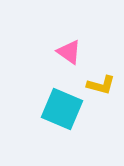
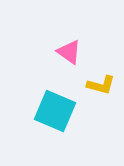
cyan square: moved 7 px left, 2 px down
